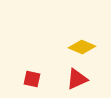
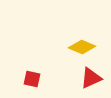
red triangle: moved 14 px right, 1 px up
